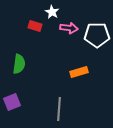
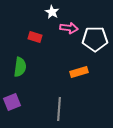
red rectangle: moved 11 px down
white pentagon: moved 2 px left, 4 px down
green semicircle: moved 1 px right, 3 px down
